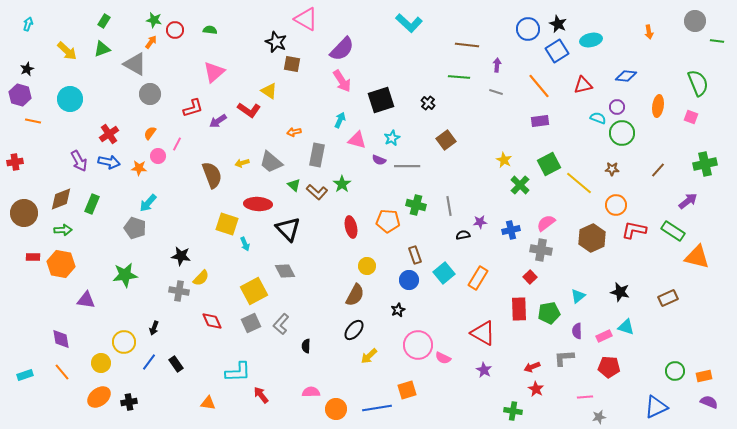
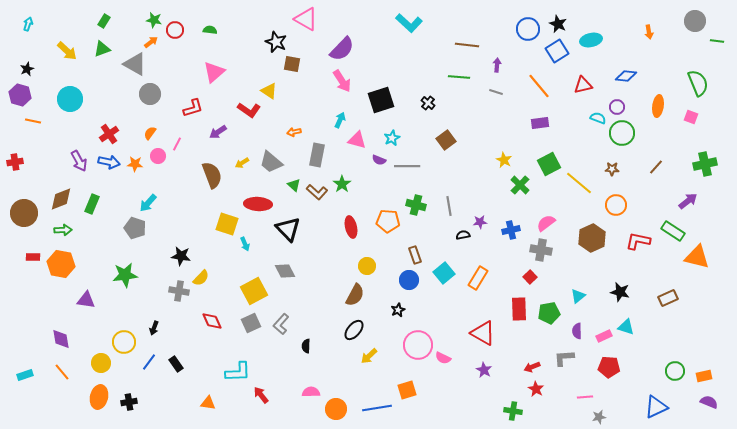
orange arrow at (151, 42): rotated 16 degrees clockwise
purple arrow at (218, 121): moved 11 px down
purple rectangle at (540, 121): moved 2 px down
yellow arrow at (242, 163): rotated 16 degrees counterclockwise
orange star at (139, 168): moved 4 px left, 4 px up
brown line at (658, 170): moved 2 px left, 3 px up
red L-shape at (634, 230): moved 4 px right, 11 px down
orange ellipse at (99, 397): rotated 40 degrees counterclockwise
